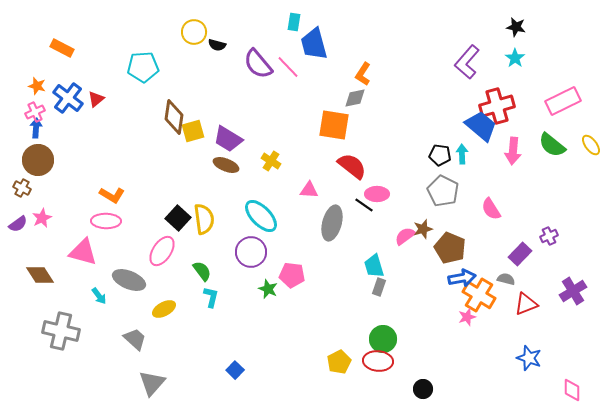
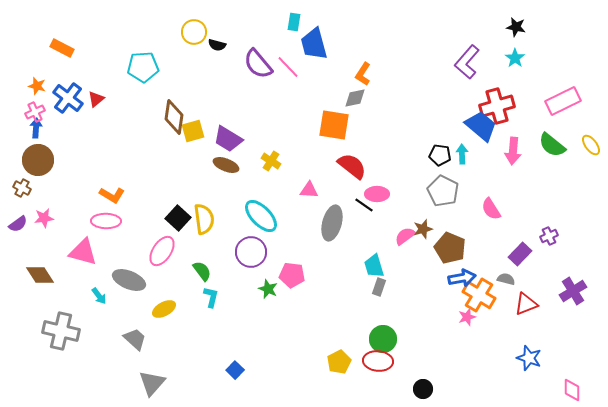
pink star at (42, 218): moved 2 px right; rotated 18 degrees clockwise
